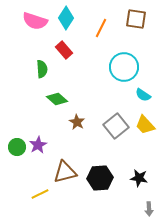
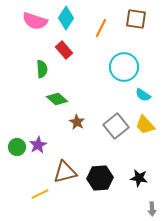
gray arrow: moved 3 px right
